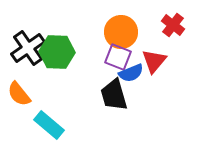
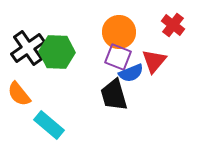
orange circle: moved 2 px left
